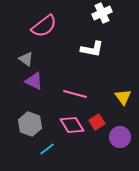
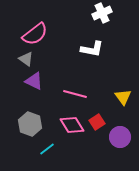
pink semicircle: moved 9 px left, 8 px down
